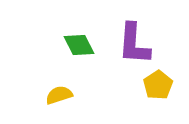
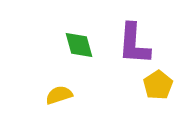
green diamond: rotated 12 degrees clockwise
